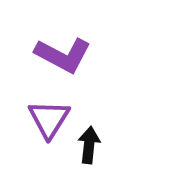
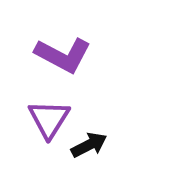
black arrow: rotated 57 degrees clockwise
